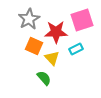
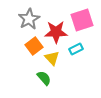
orange square: rotated 30 degrees clockwise
